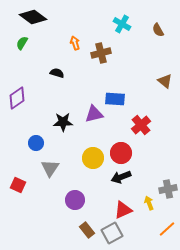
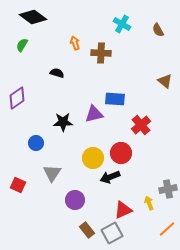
green semicircle: moved 2 px down
brown cross: rotated 18 degrees clockwise
gray triangle: moved 2 px right, 5 px down
black arrow: moved 11 px left
